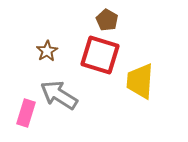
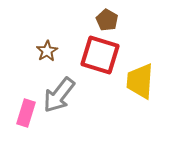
gray arrow: rotated 84 degrees counterclockwise
